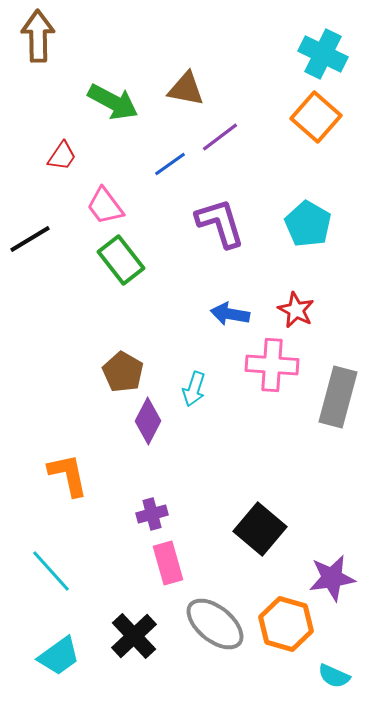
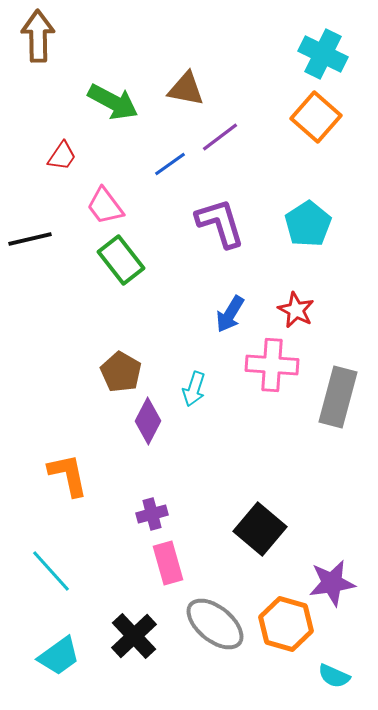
cyan pentagon: rotated 9 degrees clockwise
black line: rotated 18 degrees clockwise
blue arrow: rotated 69 degrees counterclockwise
brown pentagon: moved 2 px left
purple star: moved 5 px down
